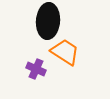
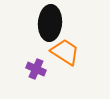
black ellipse: moved 2 px right, 2 px down
